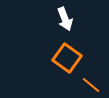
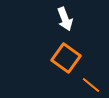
orange square: moved 1 px left
